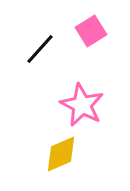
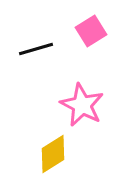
black line: moved 4 px left; rotated 32 degrees clockwise
yellow diamond: moved 8 px left; rotated 9 degrees counterclockwise
